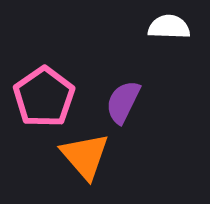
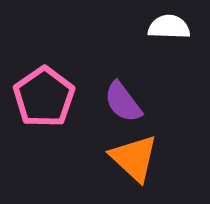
purple semicircle: rotated 63 degrees counterclockwise
orange triangle: moved 49 px right, 2 px down; rotated 6 degrees counterclockwise
